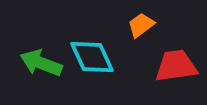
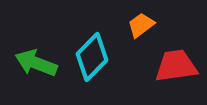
cyan diamond: rotated 69 degrees clockwise
green arrow: moved 5 px left
